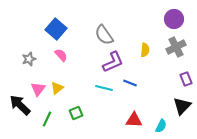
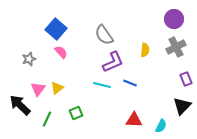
pink semicircle: moved 3 px up
cyan line: moved 2 px left, 3 px up
